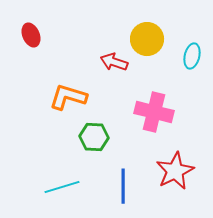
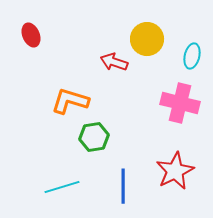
orange L-shape: moved 2 px right, 4 px down
pink cross: moved 26 px right, 9 px up
green hexagon: rotated 12 degrees counterclockwise
